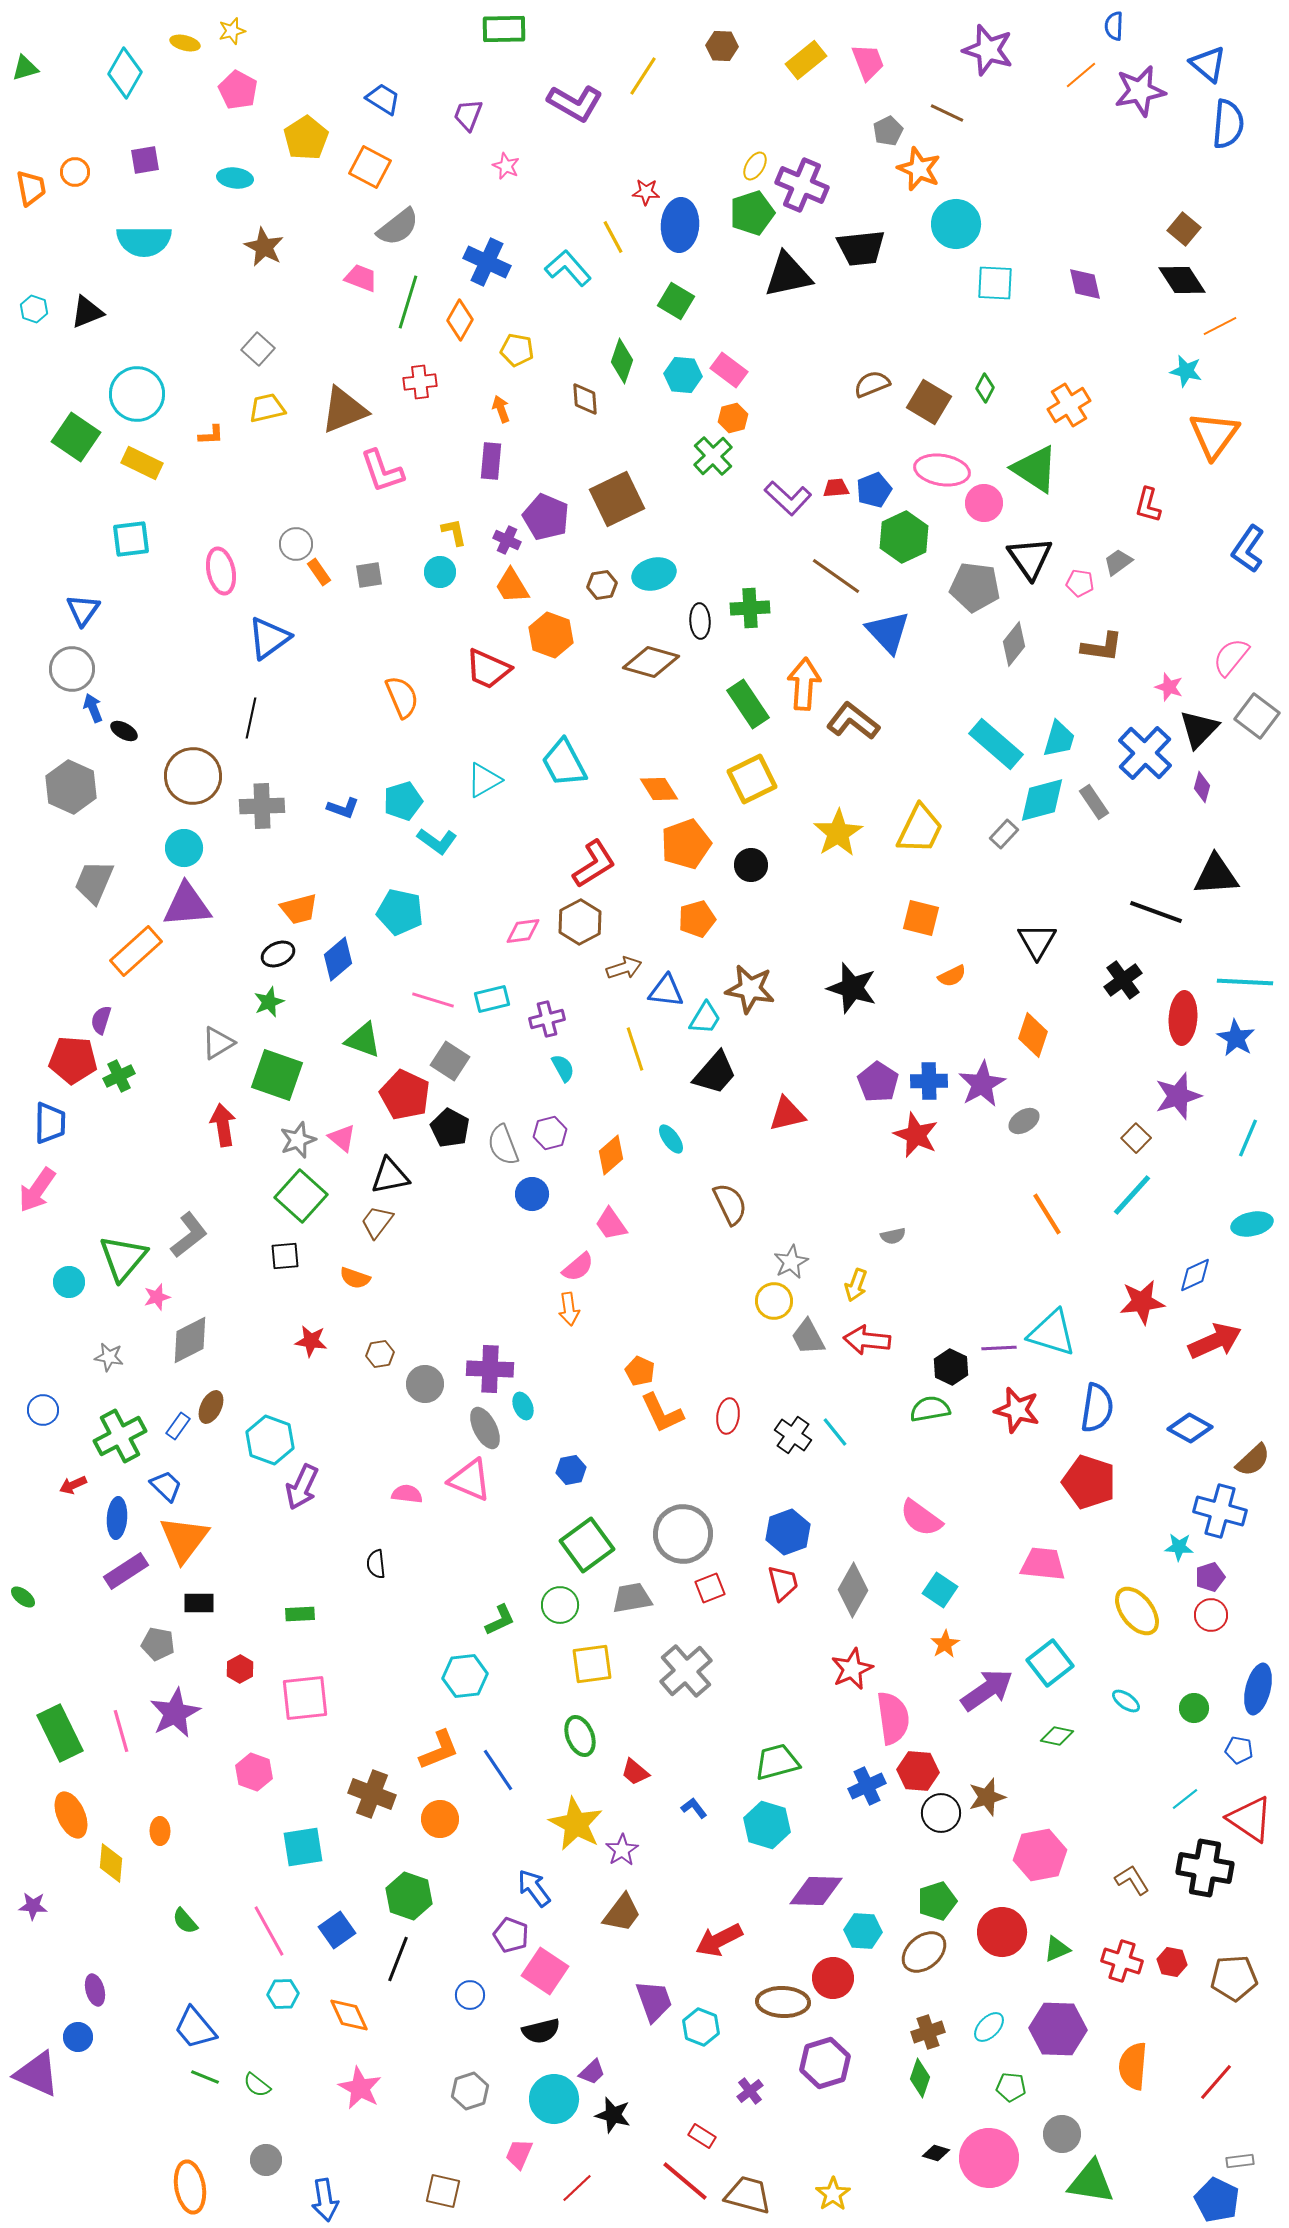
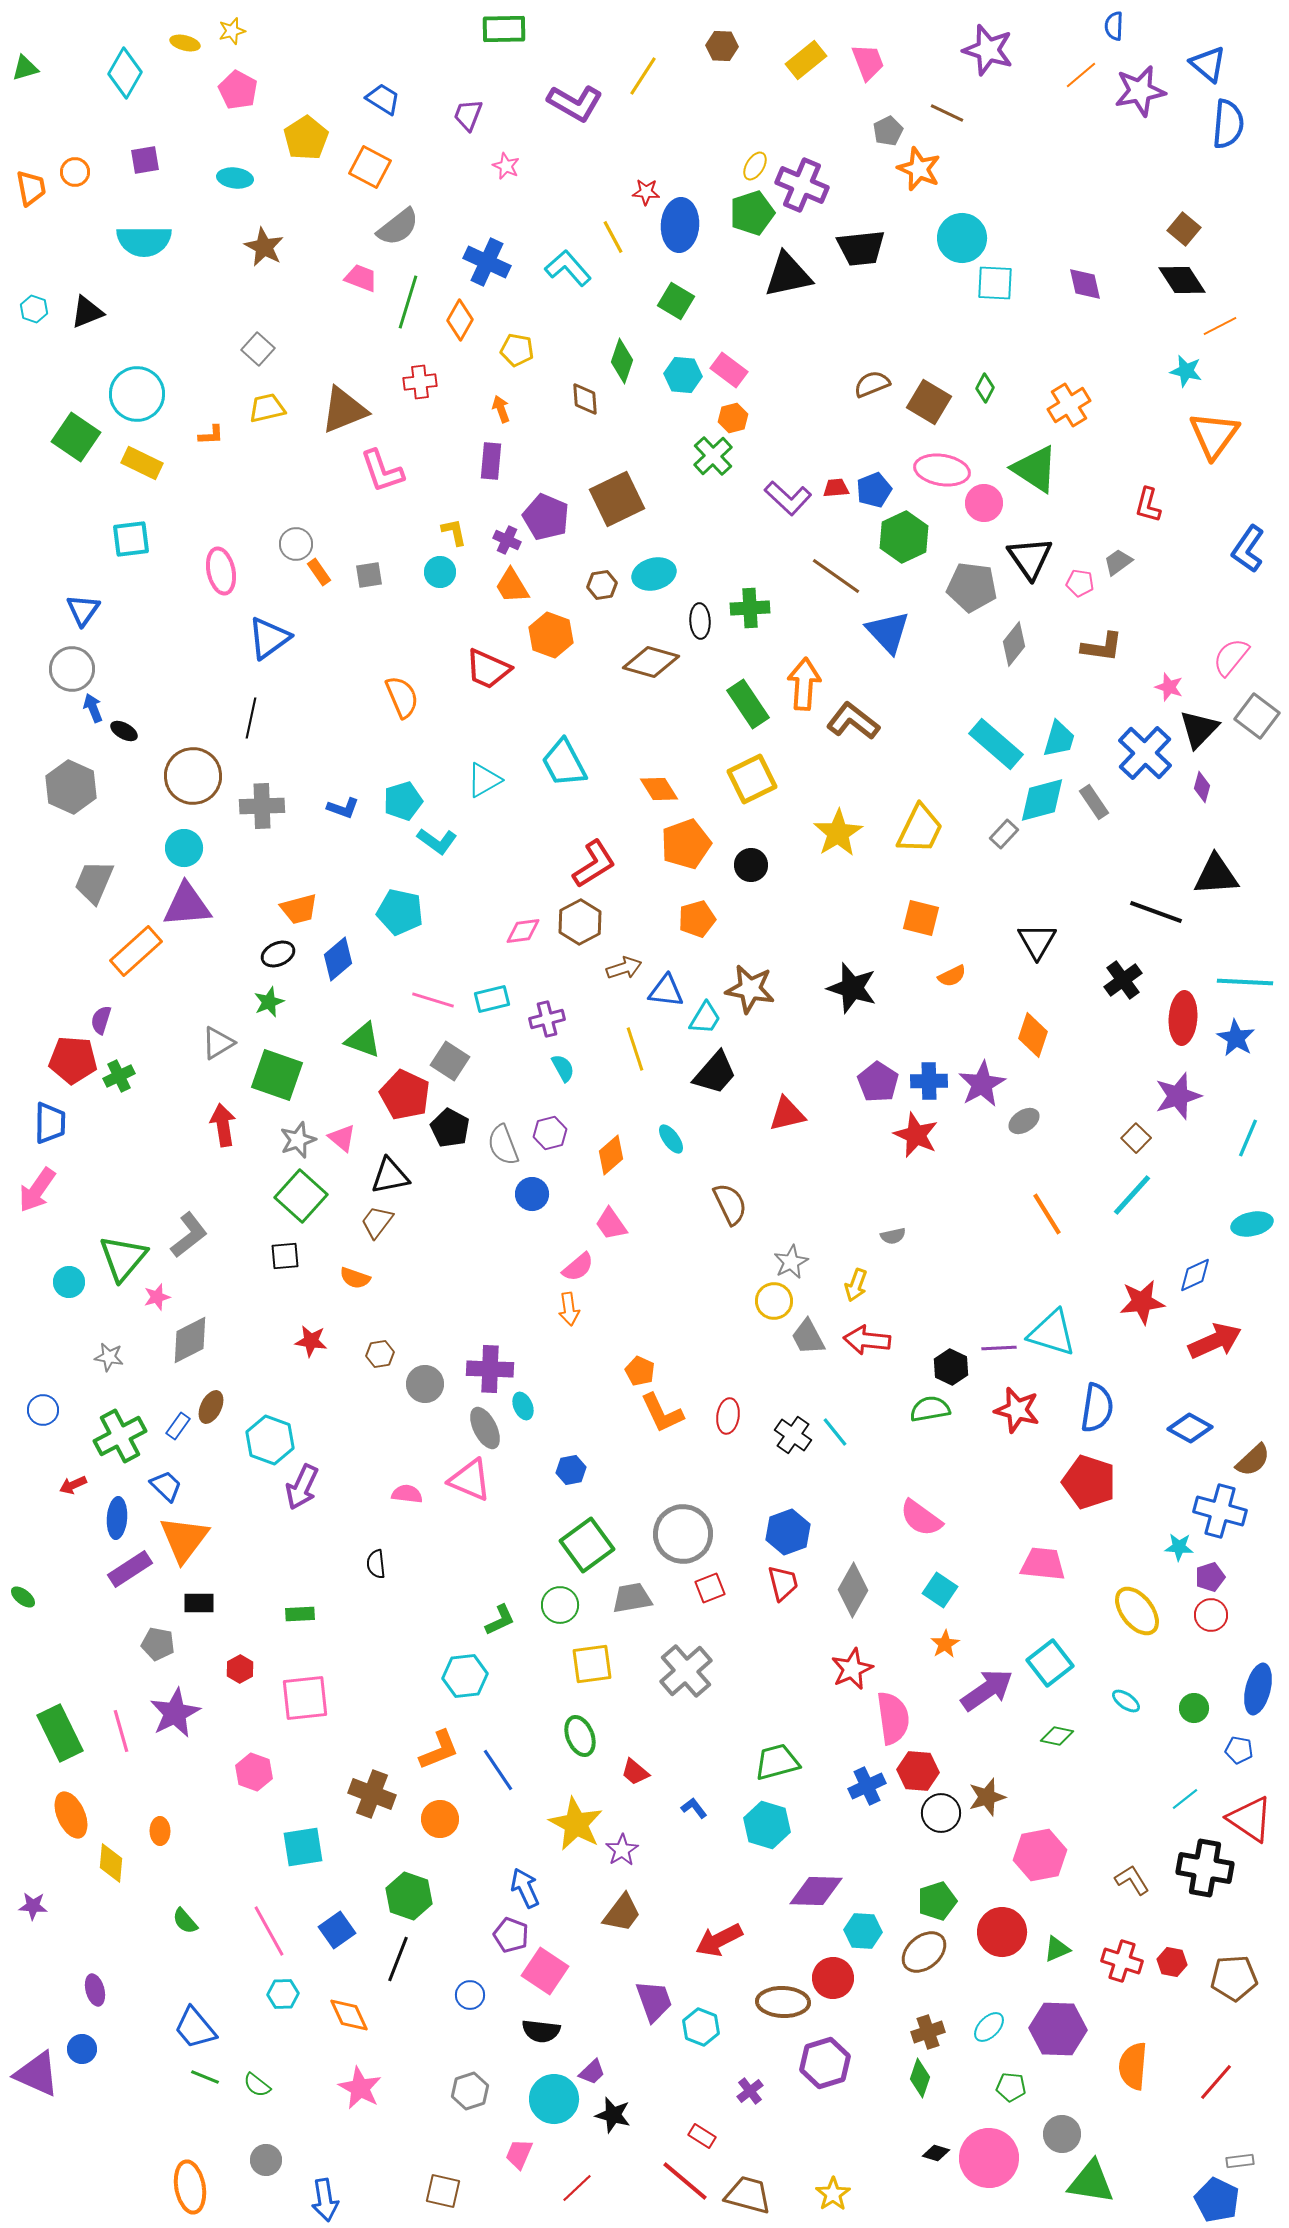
cyan circle at (956, 224): moved 6 px right, 14 px down
gray pentagon at (975, 587): moved 3 px left
purple rectangle at (126, 1571): moved 4 px right, 2 px up
blue arrow at (534, 1888): moved 9 px left; rotated 12 degrees clockwise
black semicircle at (541, 2031): rotated 21 degrees clockwise
blue circle at (78, 2037): moved 4 px right, 12 px down
